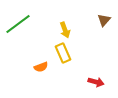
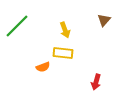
green line: moved 1 px left, 2 px down; rotated 8 degrees counterclockwise
yellow rectangle: rotated 60 degrees counterclockwise
orange semicircle: moved 2 px right
red arrow: rotated 91 degrees clockwise
